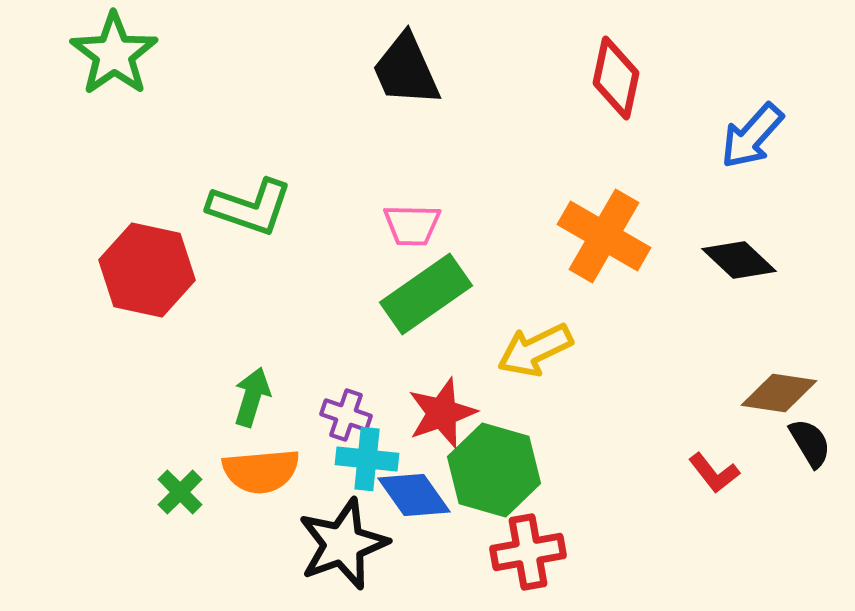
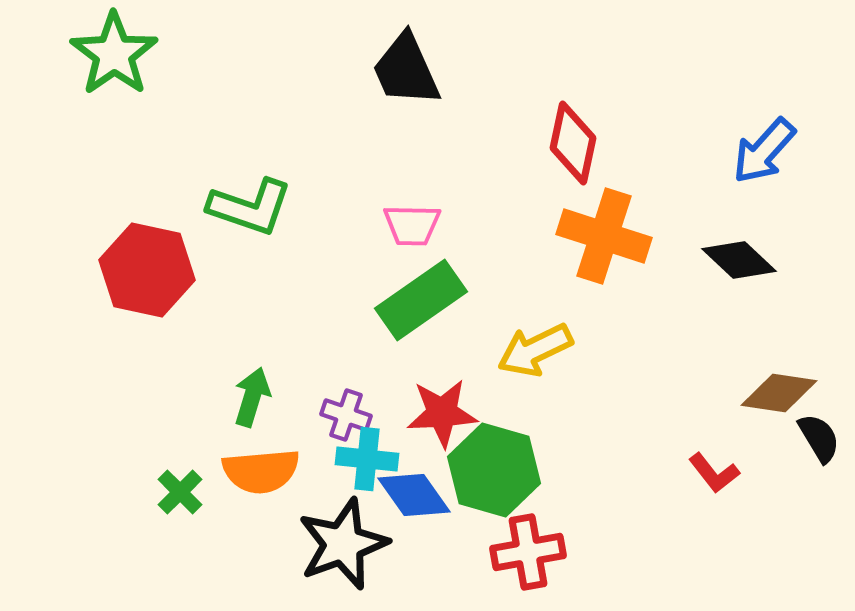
red diamond: moved 43 px left, 65 px down
blue arrow: moved 12 px right, 15 px down
orange cross: rotated 12 degrees counterclockwise
green rectangle: moved 5 px left, 6 px down
red star: rotated 16 degrees clockwise
black semicircle: moved 9 px right, 5 px up
